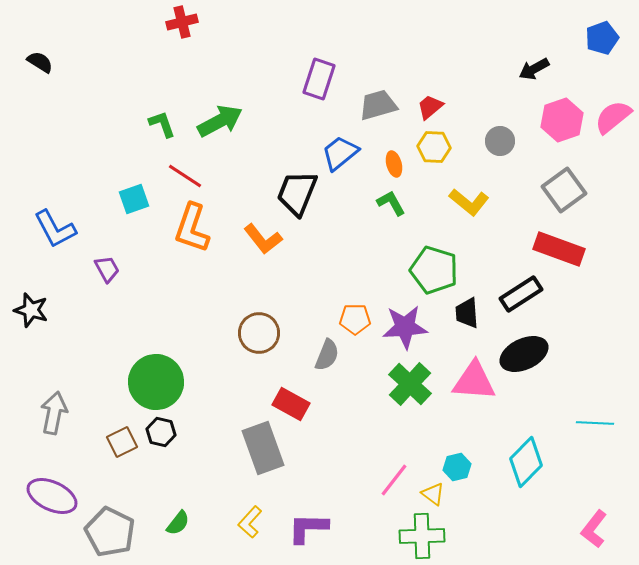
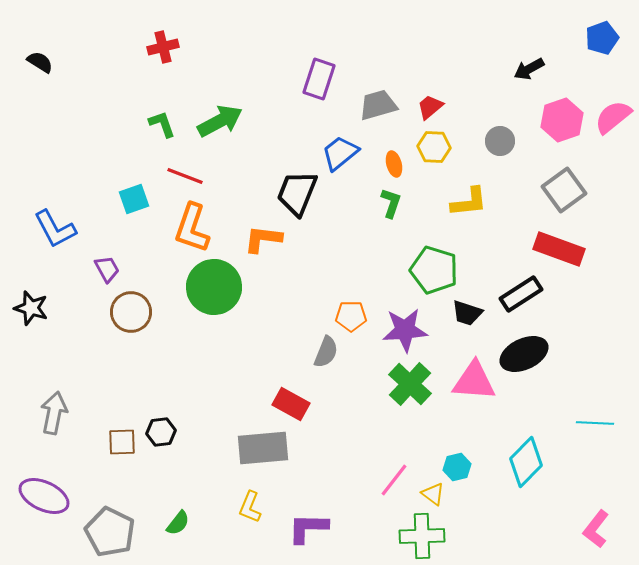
red cross at (182, 22): moved 19 px left, 25 px down
black arrow at (534, 69): moved 5 px left
red line at (185, 176): rotated 12 degrees counterclockwise
yellow L-shape at (469, 202): rotated 45 degrees counterclockwise
green L-shape at (391, 203): rotated 48 degrees clockwise
orange L-shape at (263, 239): rotated 135 degrees clockwise
black star at (31, 310): moved 2 px up
black trapezoid at (467, 313): rotated 68 degrees counterclockwise
orange pentagon at (355, 319): moved 4 px left, 3 px up
purple star at (405, 327): moved 3 px down
brown circle at (259, 333): moved 128 px left, 21 px up
gray semicircle at (327, 355): moved 1 px left, 3 px up
green circle at (156, 382): moved 58 px right, 95 px up
black hexagon at (161, 432): rotated 20 degrees counterclockwise
brown square at (122, 442): rotated 24 degrees clockwise
gray rectangle at (263, 448): rotated 75 degrees counterclockwise
purple ellipse at (52, 496): moved 8 px left
yellow L-shape at (250, 522): moved 15 px up; rotated 20 degrees counterclockwise
pink L-shape at (594, 529): moved 2 px right
